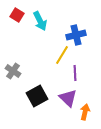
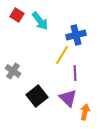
cyan arrow: rotated 12 degrees counterclockwise
black square: rotated 10 degrees counterclockwise
